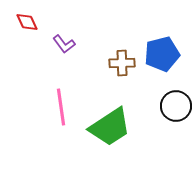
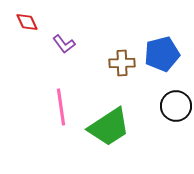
green trapezoid: moved 1 px left
